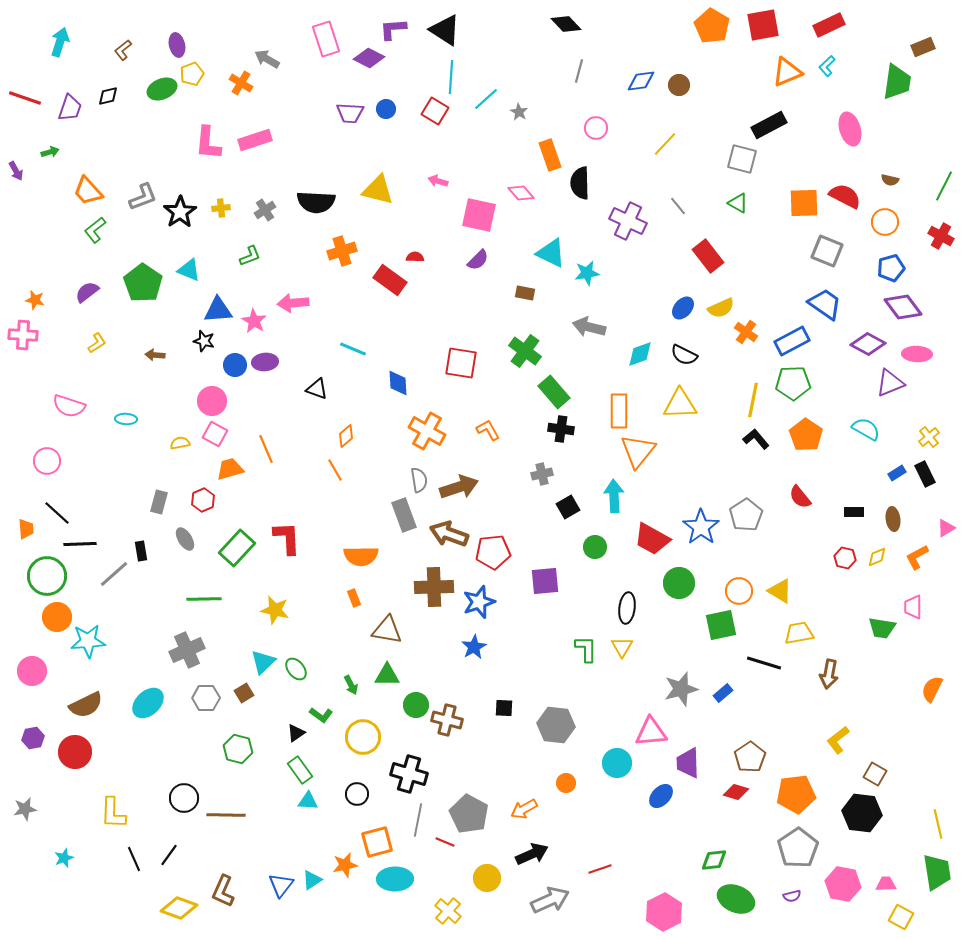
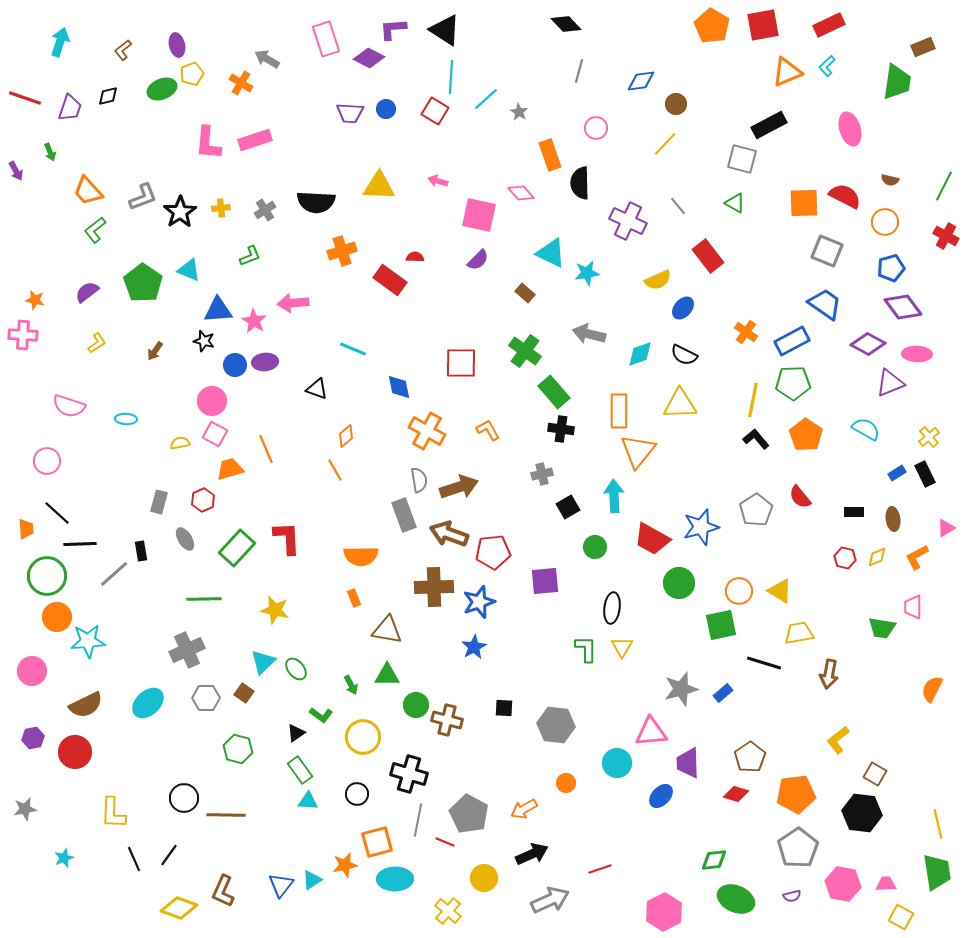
brown circle at (679, 85): moved 3 px left, 19 px down
green arrow at (50, 152): rotated 84 degrees clockwise
yellow triangle at (378, 190): moved 1 px right, 4 px up; rotated 12 degrees counterclockwise
green triangle at (738, 203): moved 3 px left
red cross at (941, 236): moved 5 px right
brown rectangle at (525, 293): rotated 30 degrees clockwise
yellow semicircle at (721, 308): moved 63 px left, 28 px up
gray arrow at (589, 327): moved 7 px down
brown arrow at (155, 355): moved 4 px up; rotated 60 degrees counterclockwise
red square at (461, 363): rotated 8 degrees counterclockwise
blue diamond at (398, 383): moved 1 px right, 4 px down; rotated 8 degrees counterclockwise
gray pentagon at (746, 515): moved 10 px right, 5 px up
blue star at (701, 527): rotated 21 degrees clockwise
black ellipse at (627, 608): moved 15 px left
brown square at (244, 693): rotated 24 degrees counterclockwise
red diamond at (736, 792): moved 2 px down
yellow circle at (487, 878): moved 3 px left
